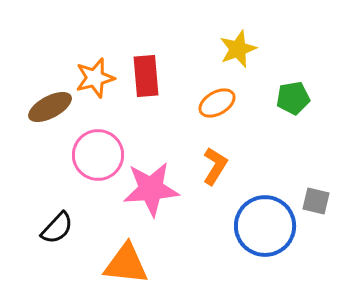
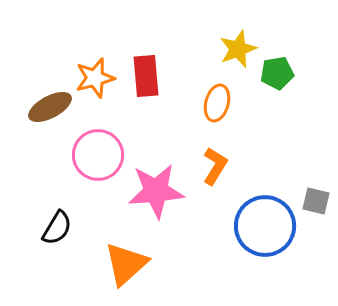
green pentagon: moved 16 px left, 25 px up
orange ellipse: rotated 45 degrees counterclockwise
pink star: moved 5 px right, 2 px down
black semicircle: rotated 12 degrees counterclockwise
orange triangle: rotated 48 degrees counterclockwise
